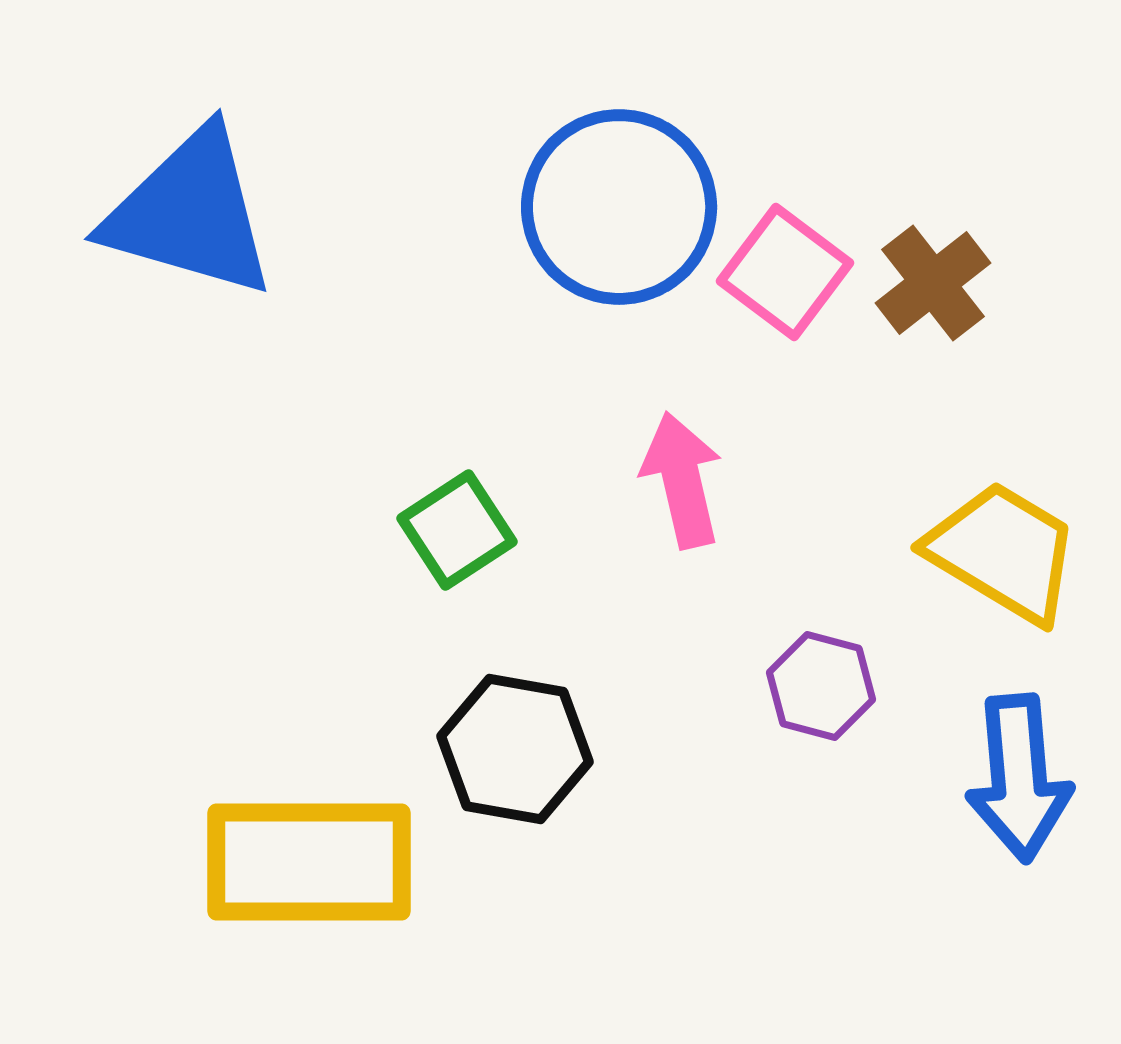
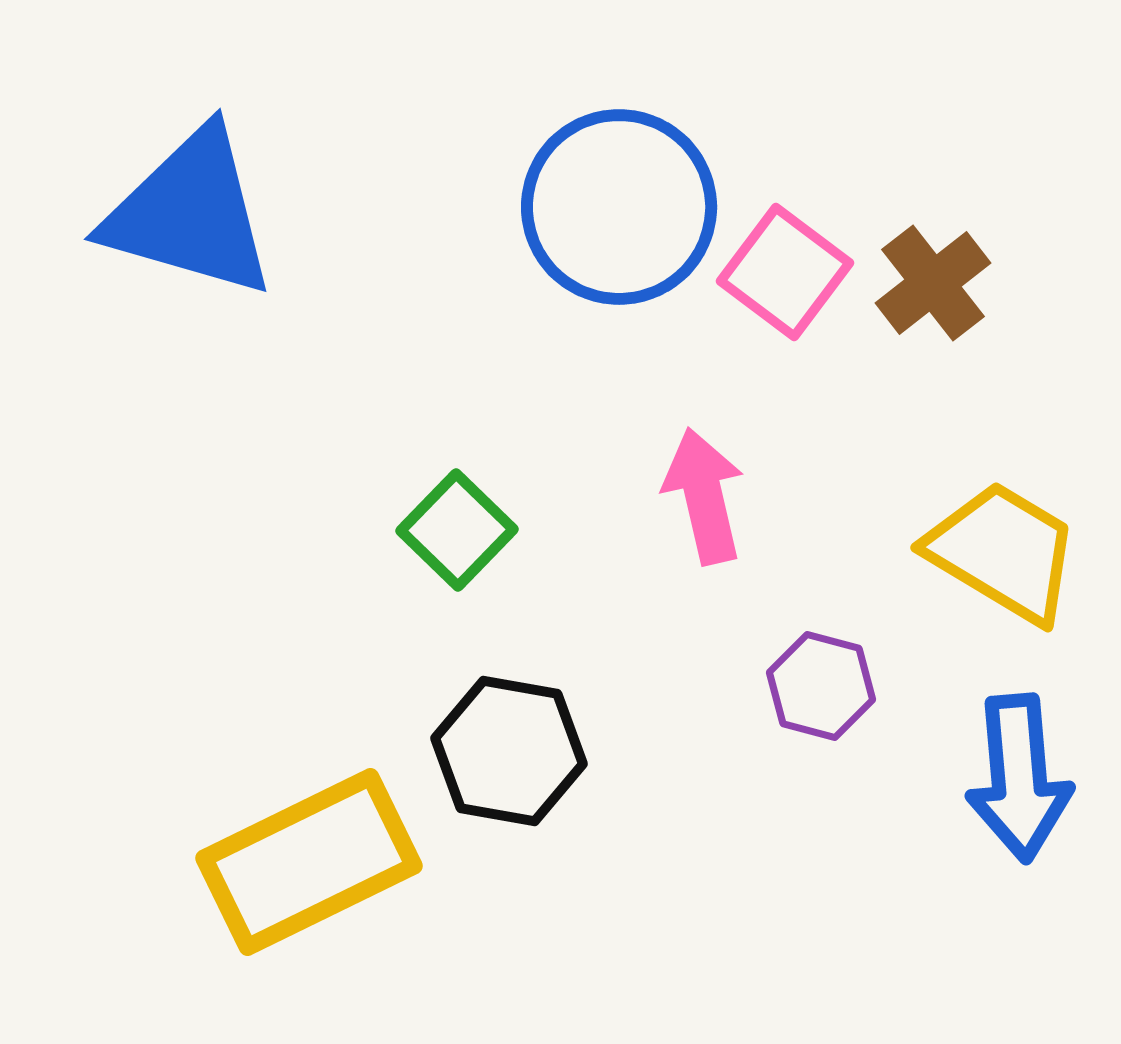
pink arrow: moved 22 px right, 16 px down
green square: rotated 13 degrees counterclockwise
black hexagon: moved 6 px left, 2 px down
yellow rectangle: rotated 26 degrees counterclockwise
